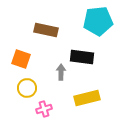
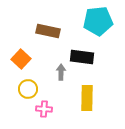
brown rectangle: moved 2 px right, 1 px down
orange square: rotated 24 degrees clockwise
yellow circle: moved 1 px right, 1 px down
yellow rectangle: rotated 75 degrees counterclockwise
pink cross: rotated 21 degrees clockwise
